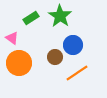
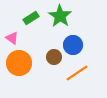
brown circle: moved 1 px left
